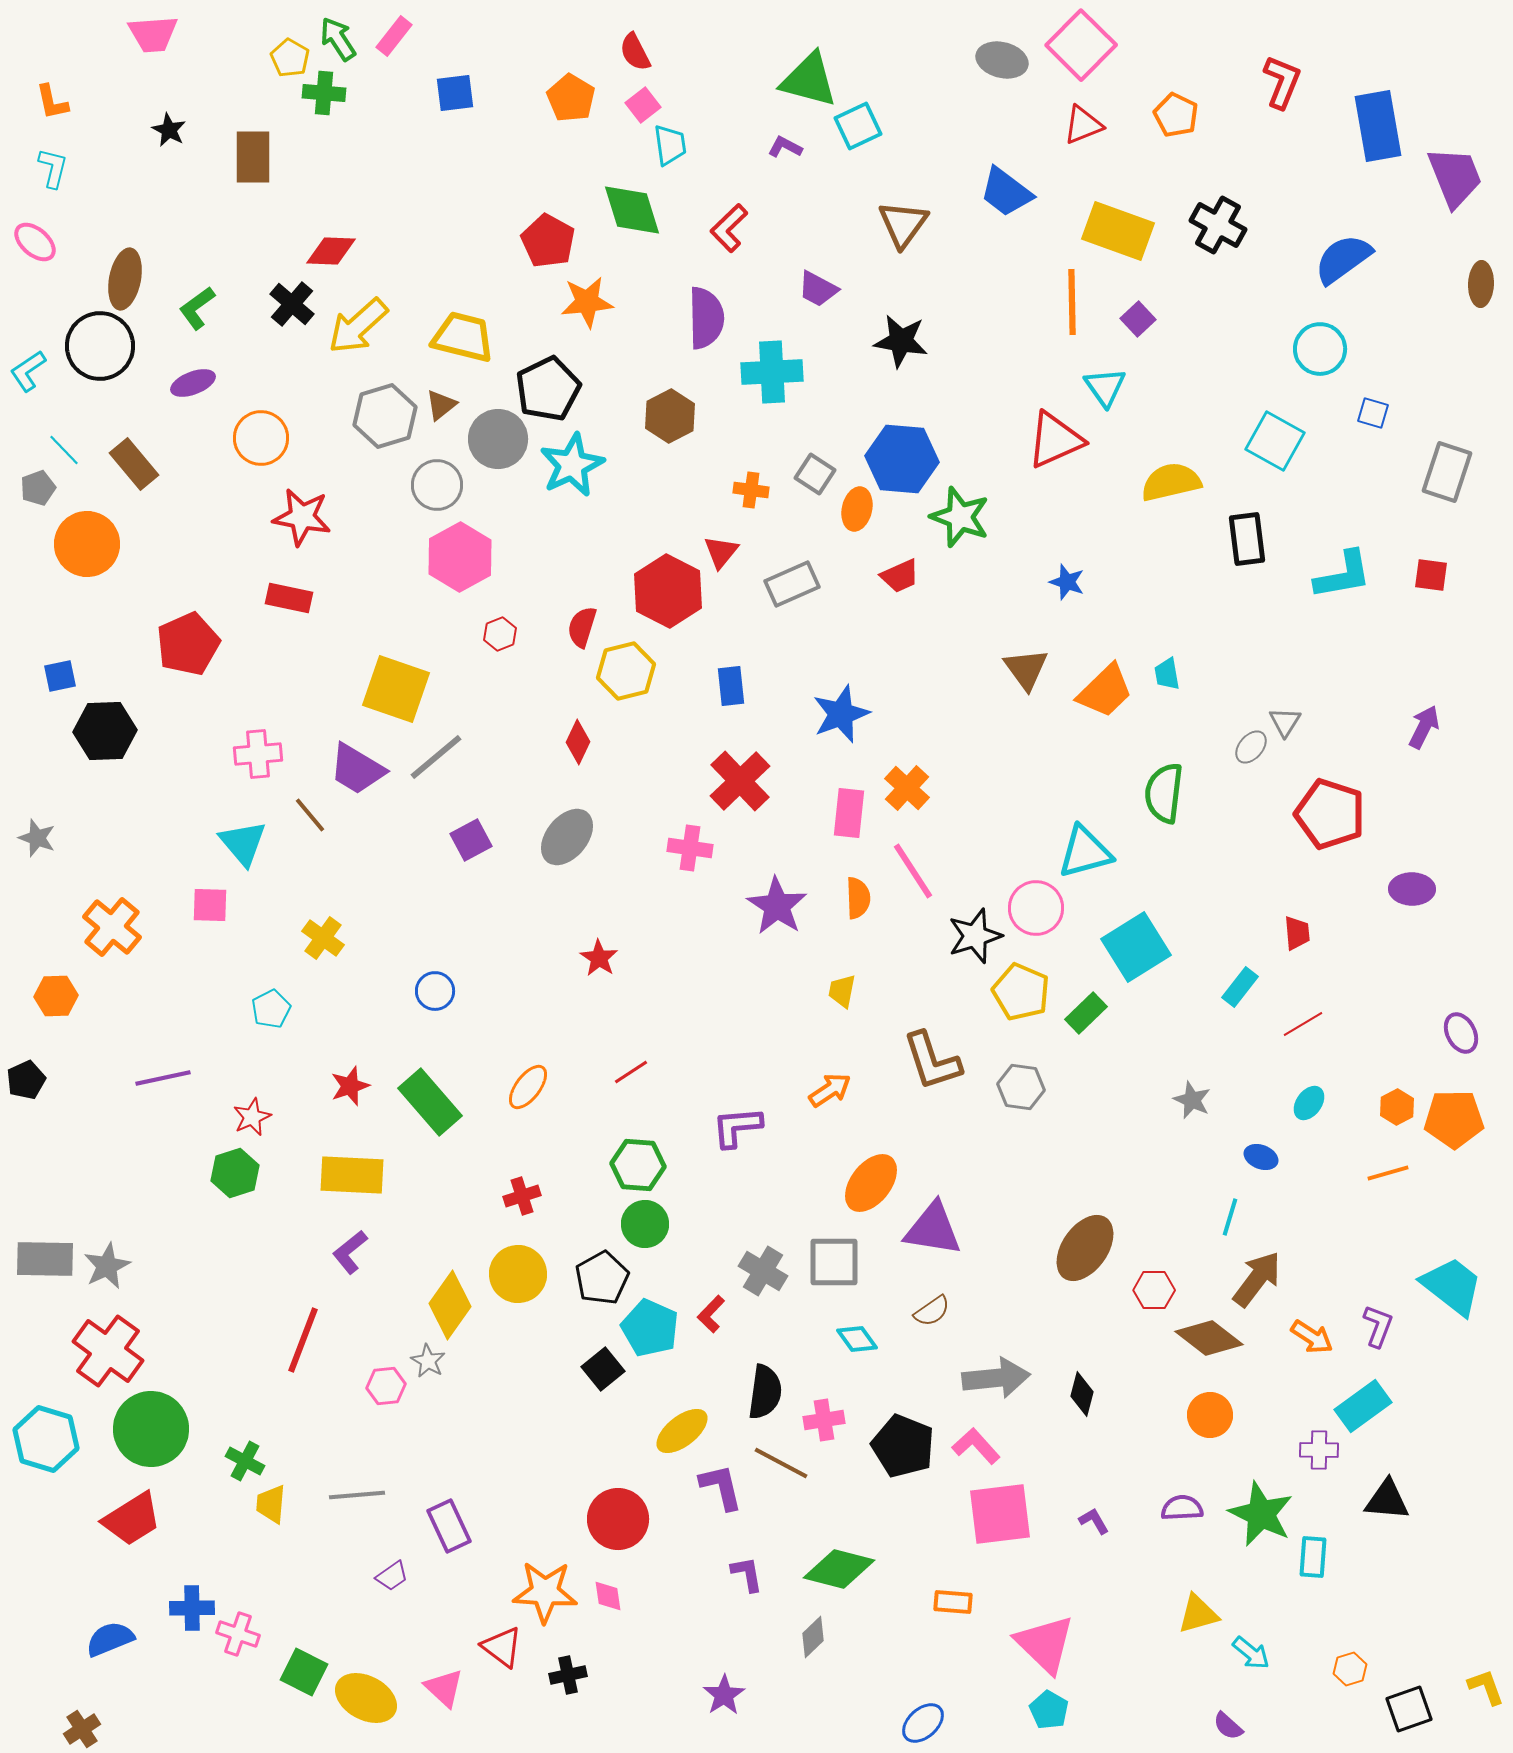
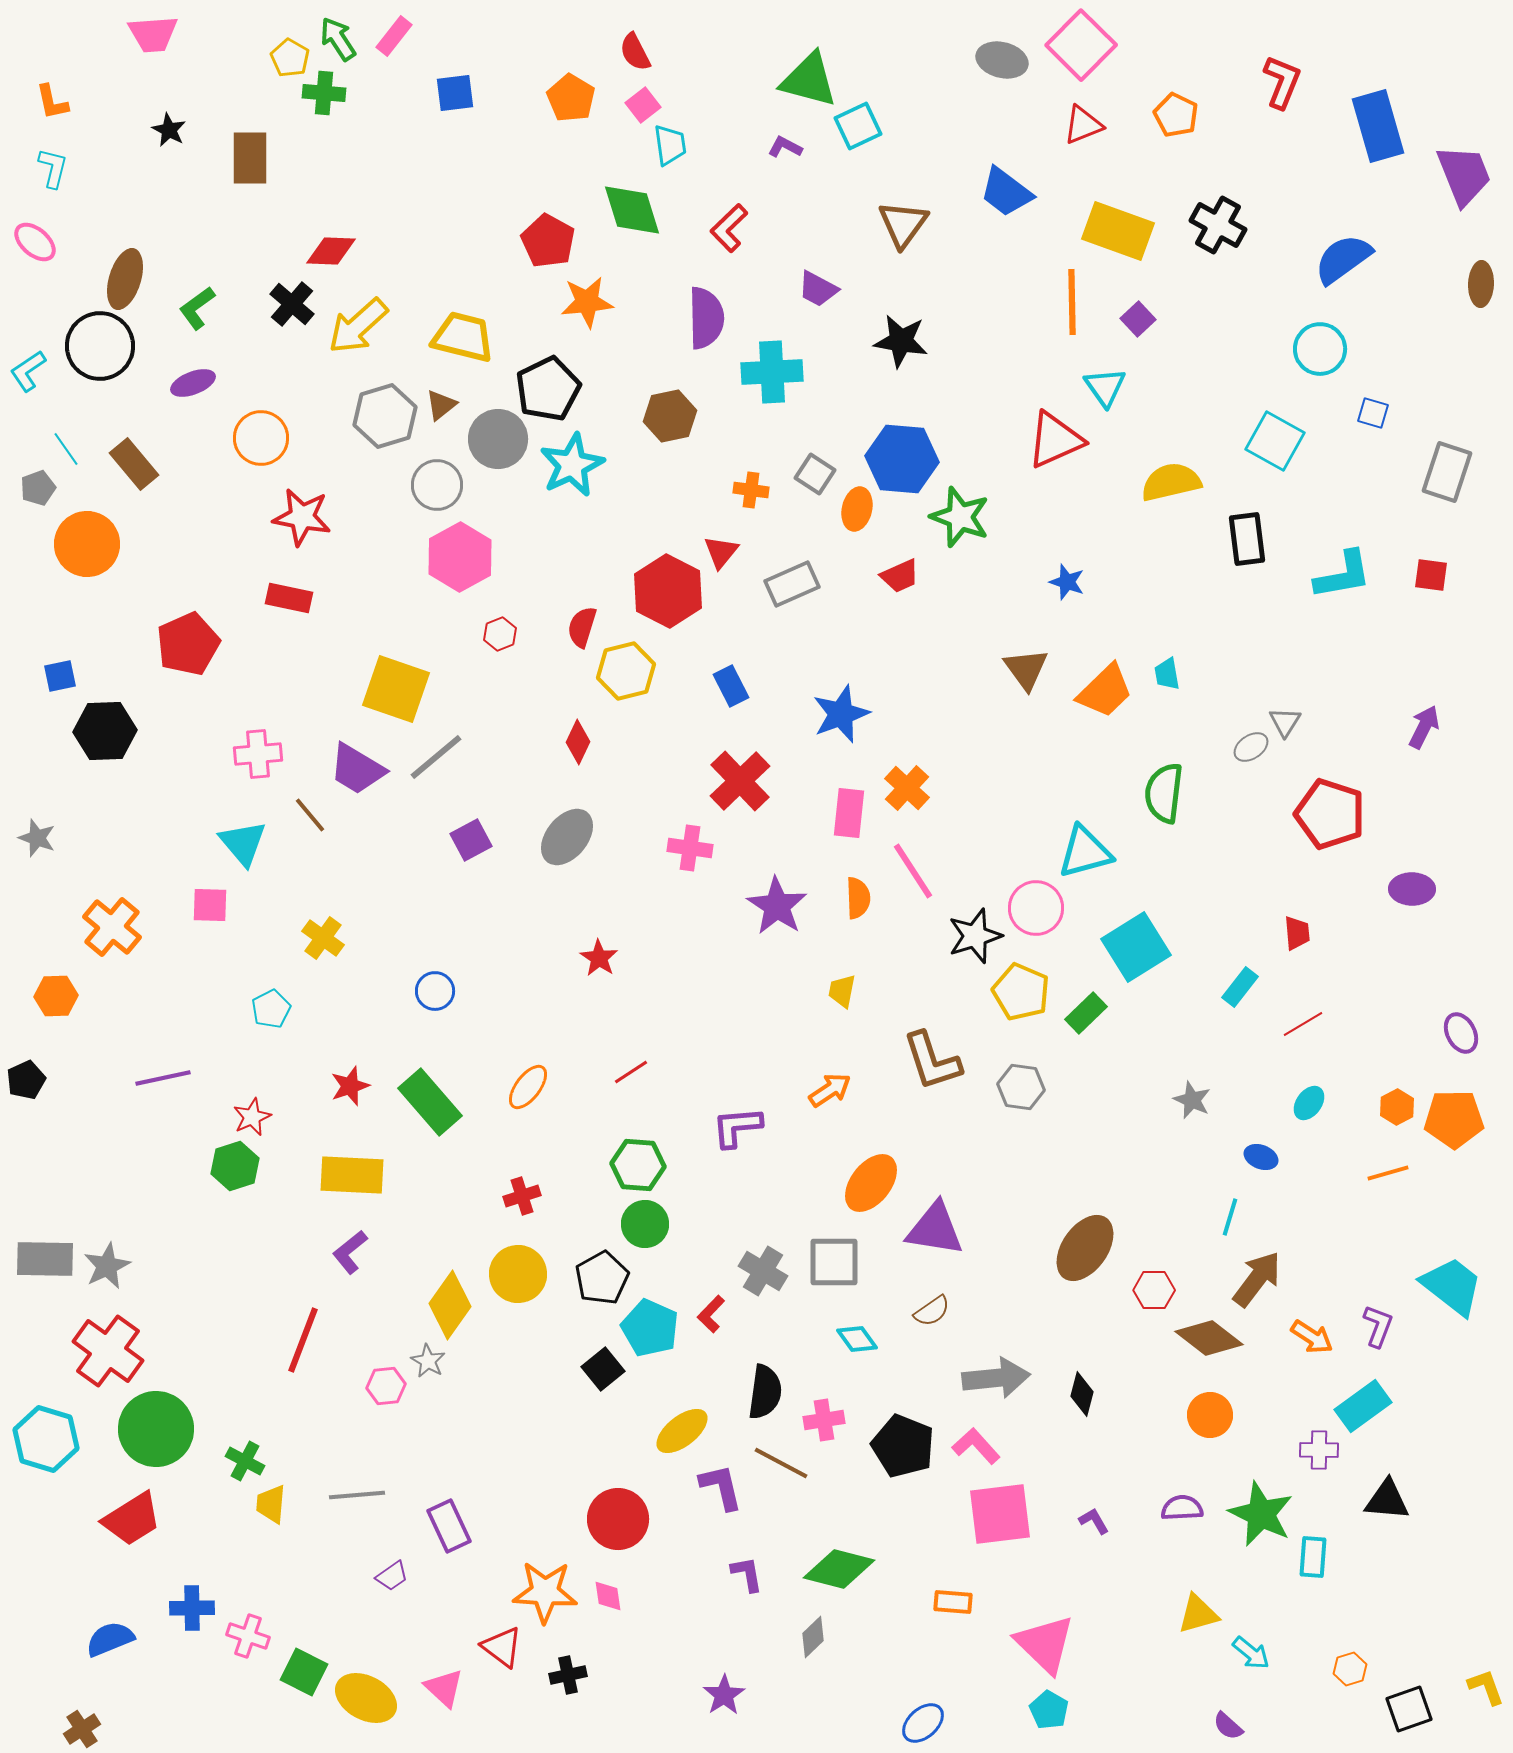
blue rectangle at (1378, 126): rotated 6 degrees counterclockwise
brown rectangle at (253, 157): moved 3 px left, 1 px down
purple trapezoid at (1455, 177): moved 9 px right, 2 px up
brown ellipse at (125, 279): rotated 6 degrees clockwise
brown hexagon at (670, 416): rotated 15 degrees clockwise
cyan line at (64, 450): moved 2 px right, 1 px up; rotated 9 degrees clockwise
blue rectangle at (731, 686): rotated 21 degrees counterclockwise
gray ellipse at (1251, 747): rotated 16 degrees clockwise
green hexagon at (235, 1173): moved 7 px up
purple triangle at (933, 1229): moved 2 px right
green circle at (151, 1429): moved 5 px right
pink cross at (238, 1634): moved 10 px right, 2 px down
